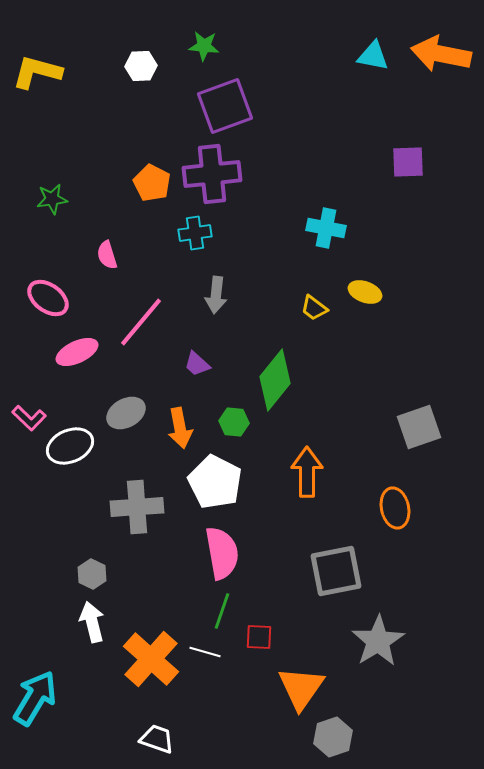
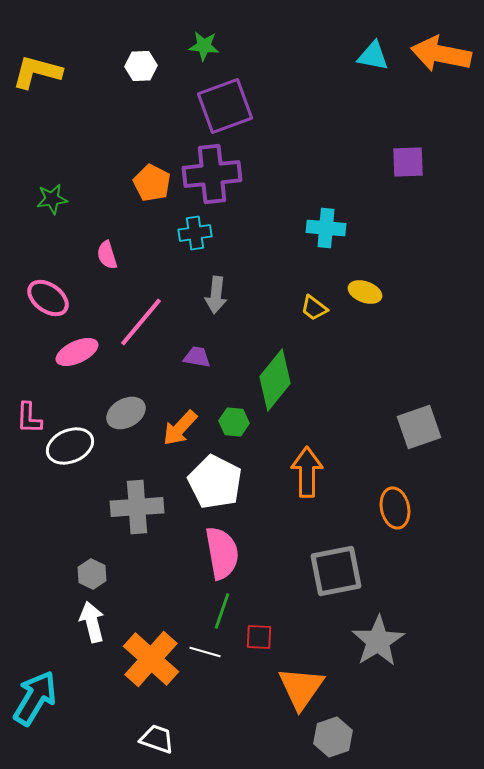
cyan cross at (326, 228): rotated 6 degrees counterclockwise
purple trapezoid at (197, 364): moved 7 px up; rotated 148 degrees clockwise
pink L-shape at (29, 418): rotated 48 degrees clockwise
orange arrow at (180, 428): rotated 54 degrees clockwise
